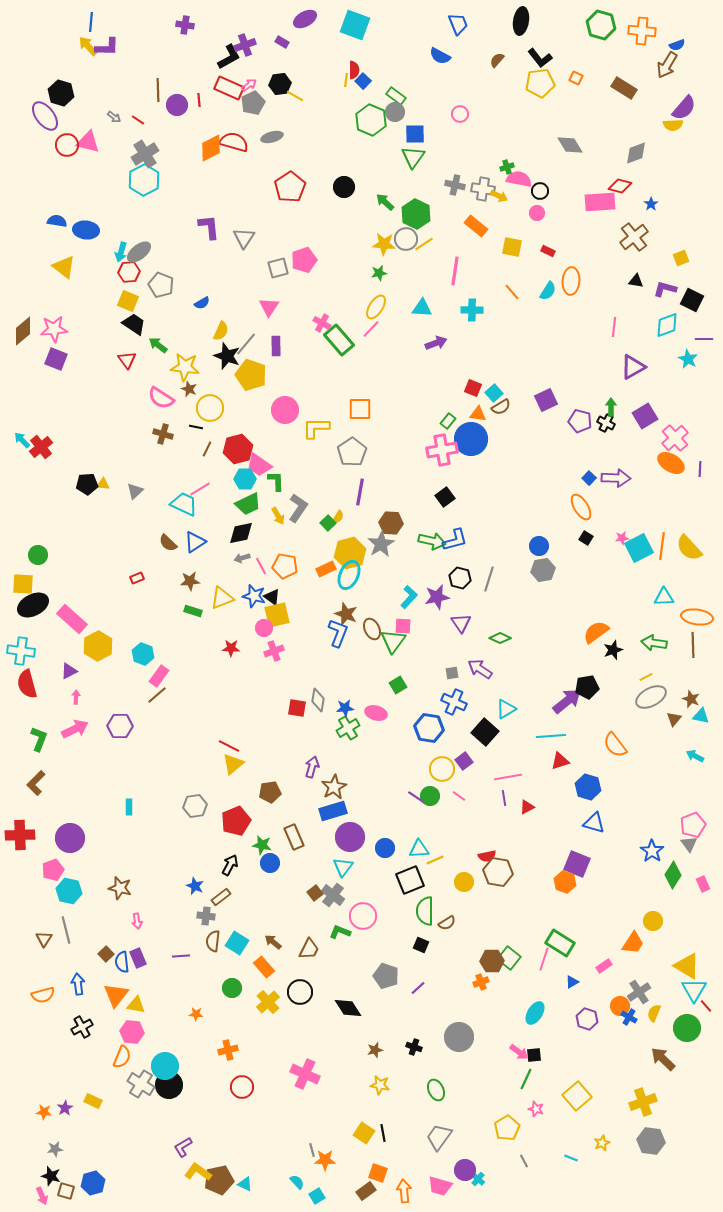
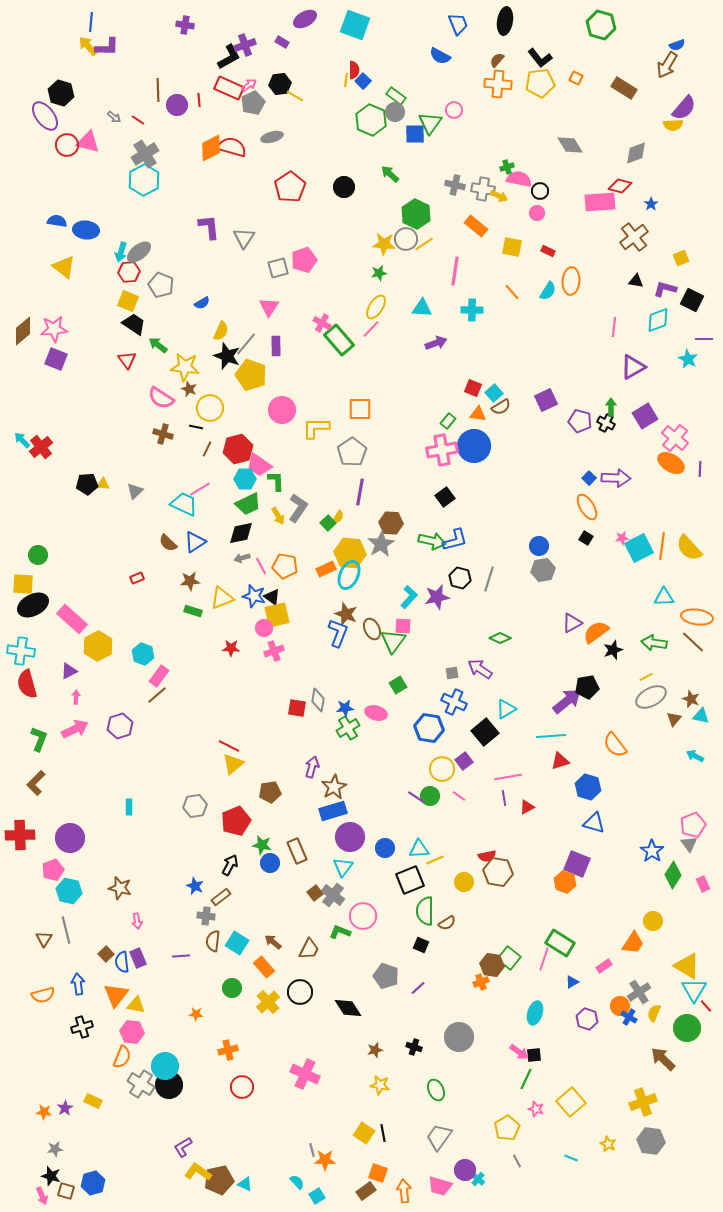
black ellipse at (521, 21): moved 16 px left
orange cross at (642, 31): moved 144 px left, 53 px down
pink circle at (460, 114): moved 6 px left, 4 px up
red semicircle at (234, 142): moved 2 px left, 5 px down
green triangle at (413, 157): moved 17 px right, 34 px up
green arrow at (385, 202): moved 5 px right, 28 px up
cyan diamond at (667, 325): moved 9 px left, 5 px up
pink circle at (285, 410): moved 3 px left
pink cross at (675, 438): rotated 8 degrees counterclockwise
blue circle at (471, 439): moved 3 px right, 7 px down
orange ellipse at (581, 507): moved 6 px right
yellow hexagon at (350, 553): rotated 20 degrees clockwise
purple triangle at (461, 623): moved 111 px right; rotated 35 degrees clockwise
brown line at (693, 645): moved 3 px up; rotated 45 degrees counterclockwise
purple hexagon at (120, 726): rotated 20 degrees counterclockwise
black square at (485, 732): rotated 8 degrees clockwise
brown rectangle at (294, 837): moved 3 px right, 14 px down
brown hexagon at (492, 961): moved 4 px down; rotated 10 degrees clockwise
cyan ellipse at (535, 1013): rotated 15 degrees counterclockwise
black cross at (82, 1027): rotated 10 degrees clockwise
yellow square at (577, 1096): moved 6 px left, 6 px down
yellow star at (602, 1143): moved 6 px right, 1 px down; rotated 21 degrees counterclockwise
gray line at (524, 1161): moved 7 px left
